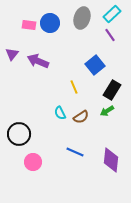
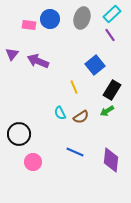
blue circle: moved 4 px up
